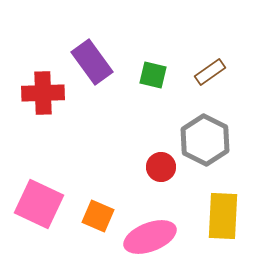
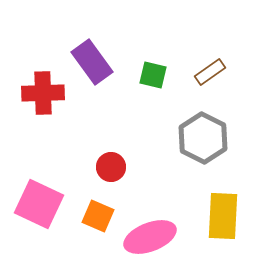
gray hexagon: moved 2 px left, 2 px up
red circle: moved 50 px left
